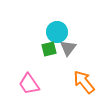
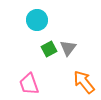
cyan circle: moved 20 px left, 12 px up
green square: rotated 14 degrees counterclockwise
pink trapezoid: rotated 15 degrees clockwise
